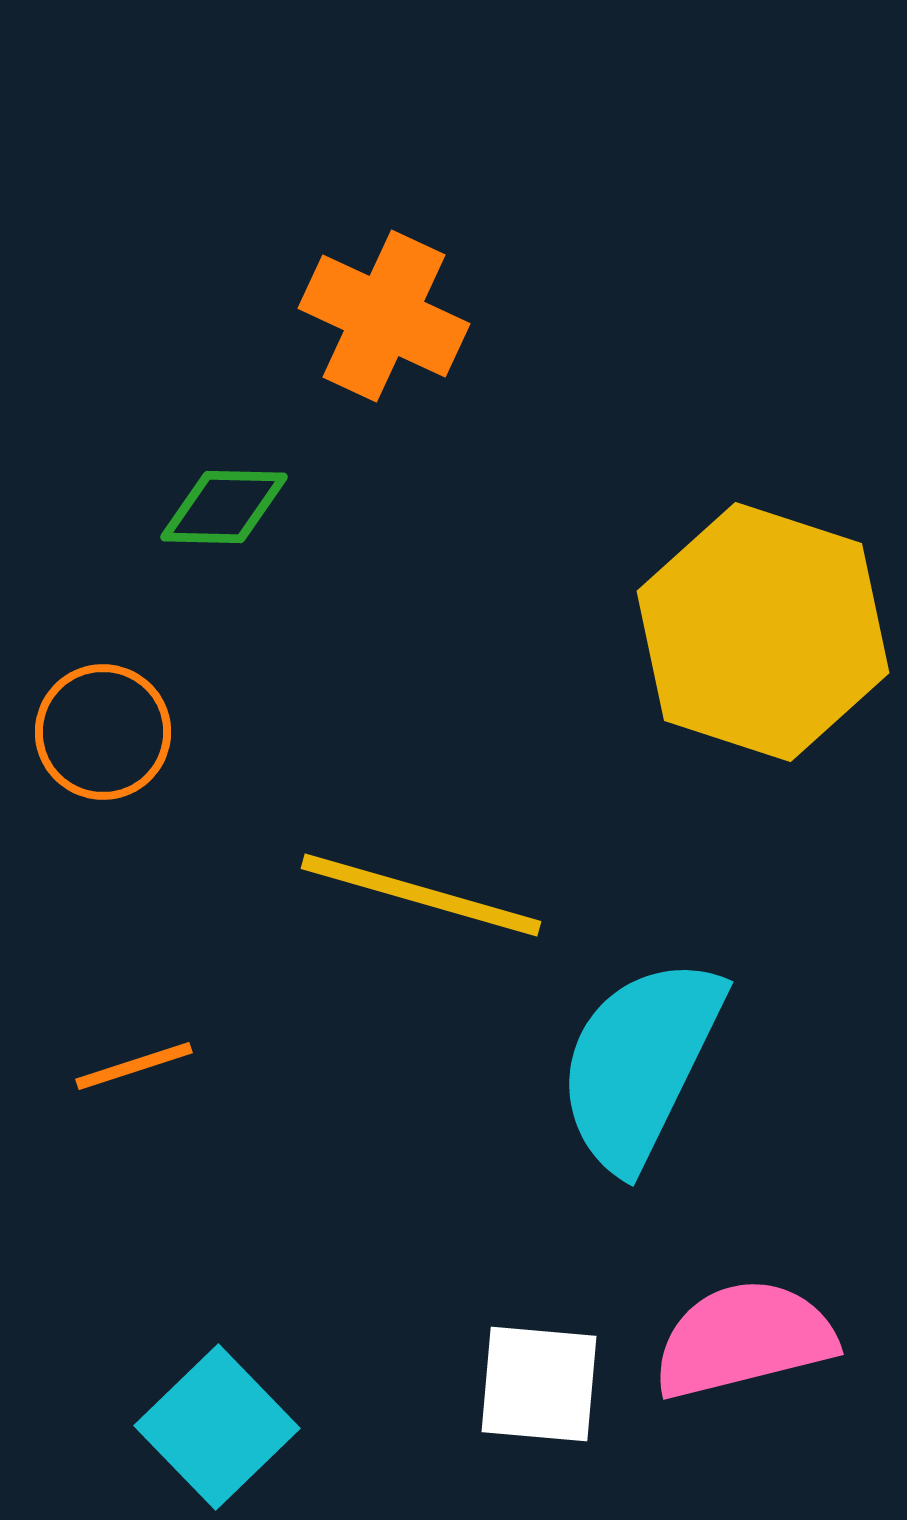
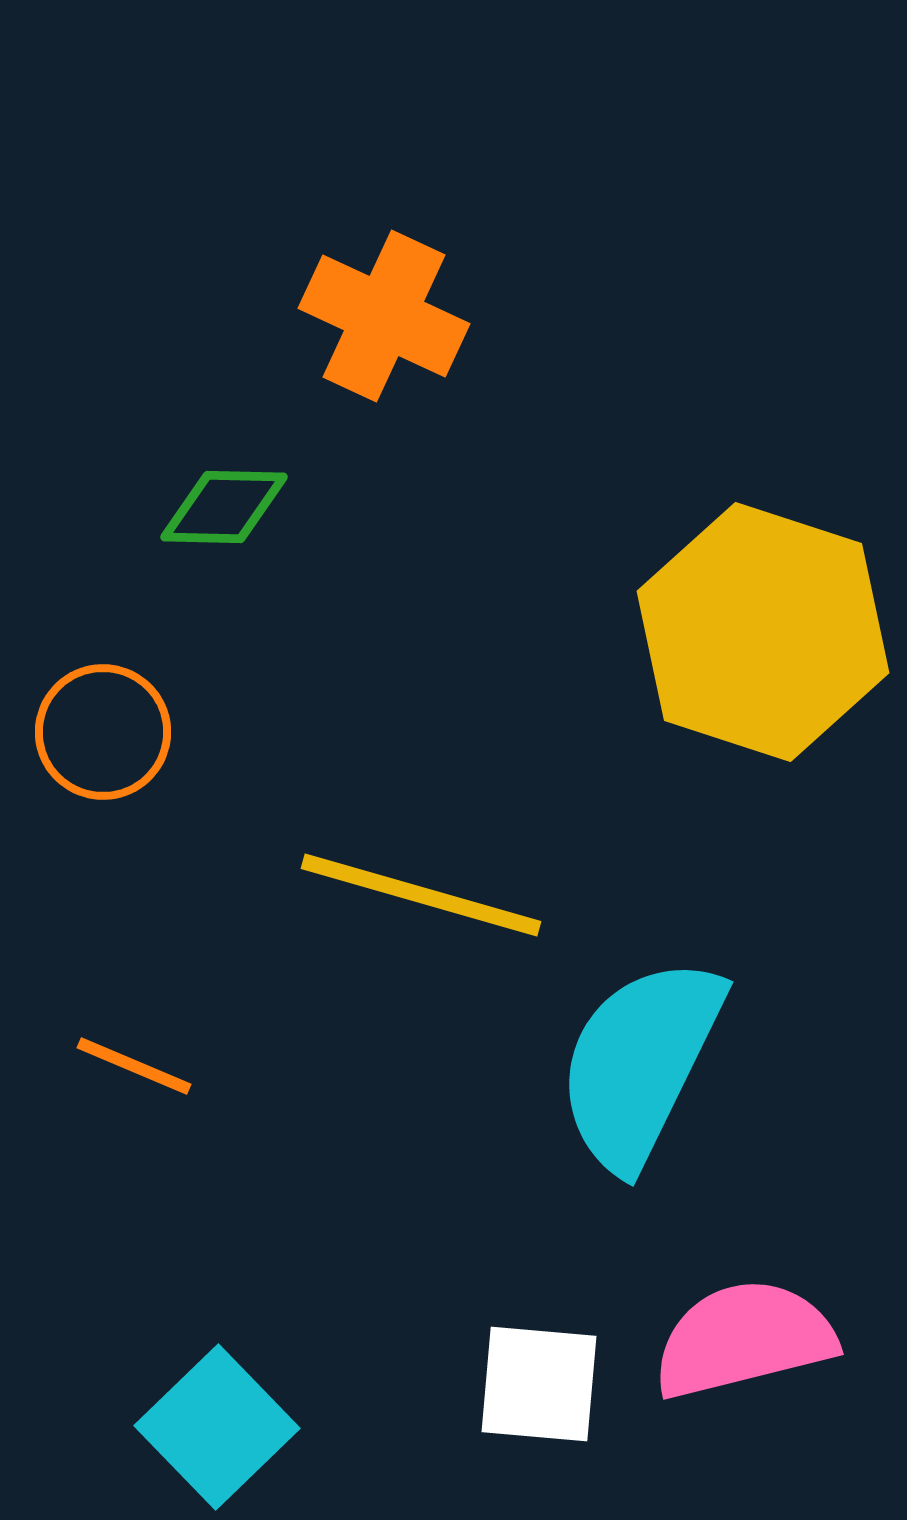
orange line: rotated 41 degrees clockwise
